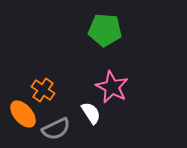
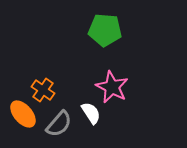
gray semicircle: moved 3 px right, 5 px up; rotated 24 degrees counterclockwise
